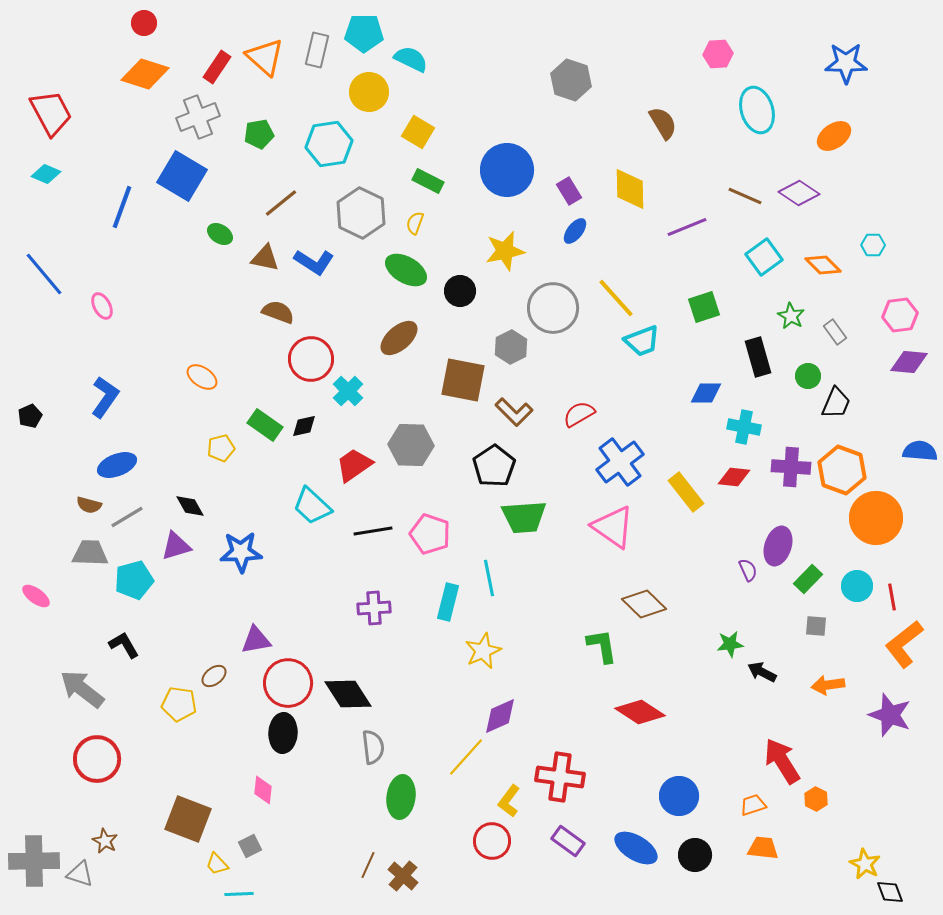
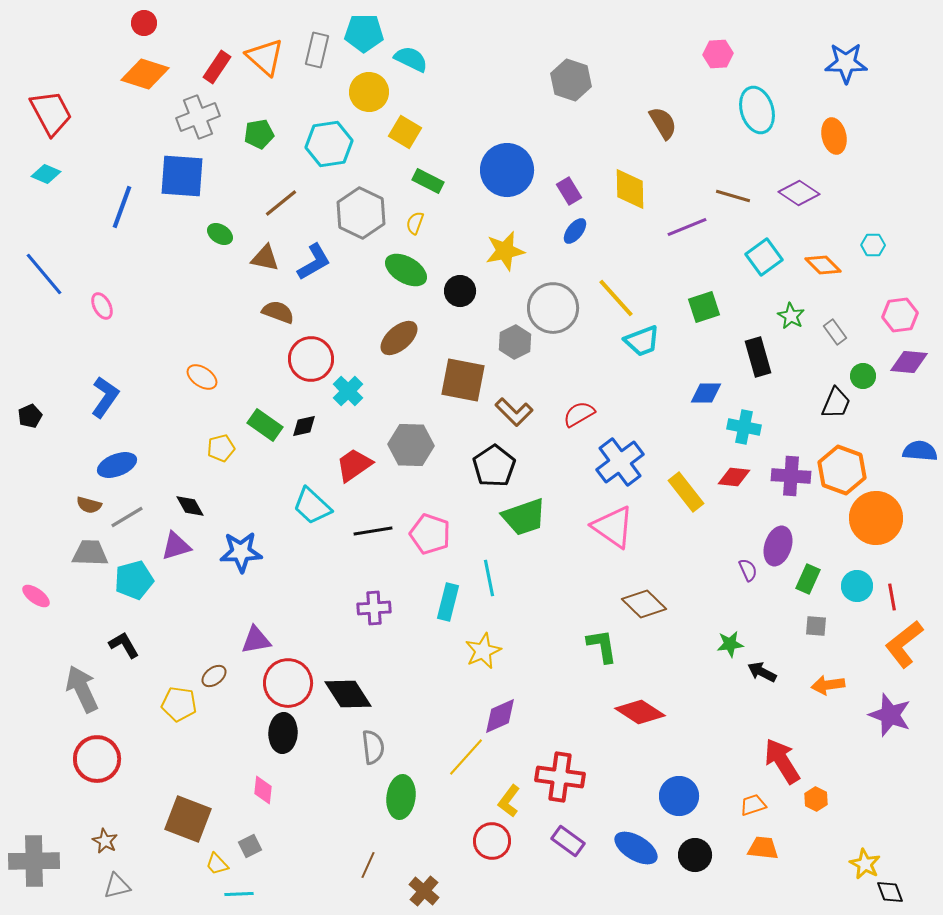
yellow square at (418, 132): moved 13 px left
orange ellipse at (834, 136): rotated 68 degrees counterclockwise
blue square at (182, 176): rotated 27 degrees counterclockwise
brown line at (745, 196): moved 12 px left; rotated 8 degrees counterclockwise
blue L-shape at (314, 262): rotated 63 degrees counterclockwise
gray hexagon at (511, 347): moved 4 px right, 5 px up
green circle at (808, 376): moved 55 px right
purple cross at (791, 467): moved 9 px down
green trapezoid at (524, 517): rotated 15 degrees counterclockwise
green rectangle at (808, 579): rotated 20 degrees counterclockwise
gray arrow at (82, 689): rotated 27 degrees clockwise
gray triangle at (80, 874): moved 37 px right, 12 px down; rotated 32 degrees counterclockwise
brown cross at (403, 876): moved 21 px right, 15 px down
